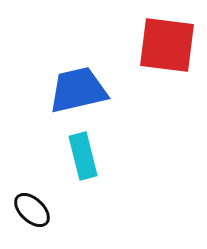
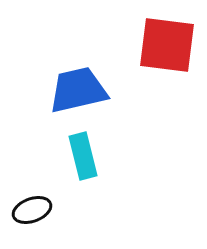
black ellipse: rotated 63 degrees counterclockwise
